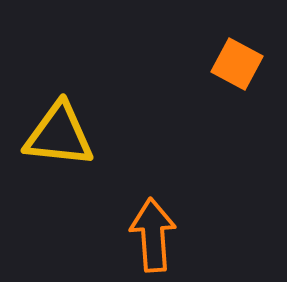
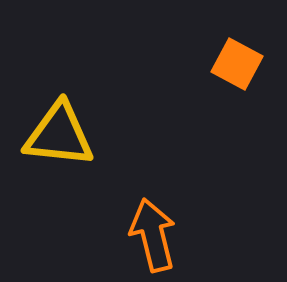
orange arrow: rotated 10 degrees counterclockwise
